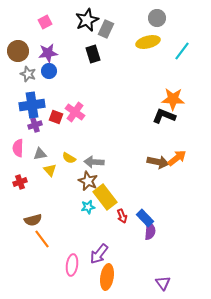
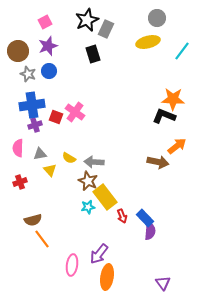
purple star: moved 7 px up; rotated 12 degrees counterclockwise
orange arrow: moved 12 px up
